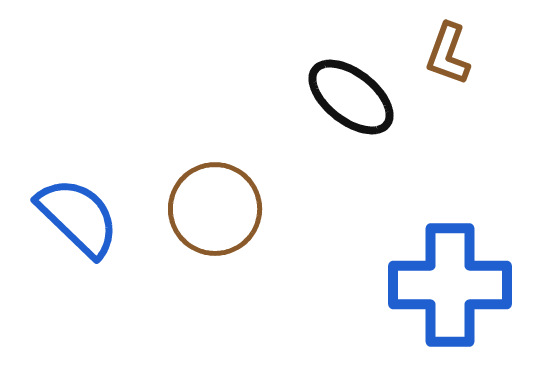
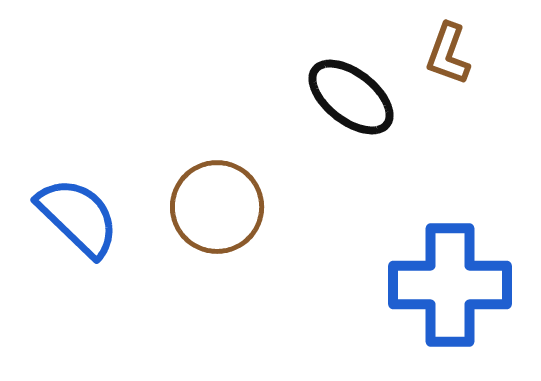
brown circle: moved 2 px right, 2 px up
